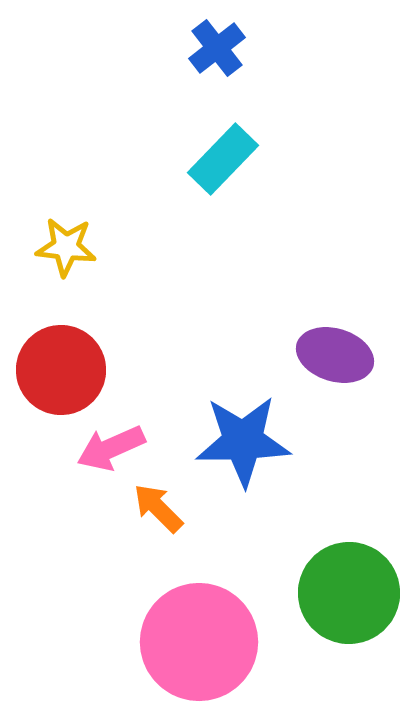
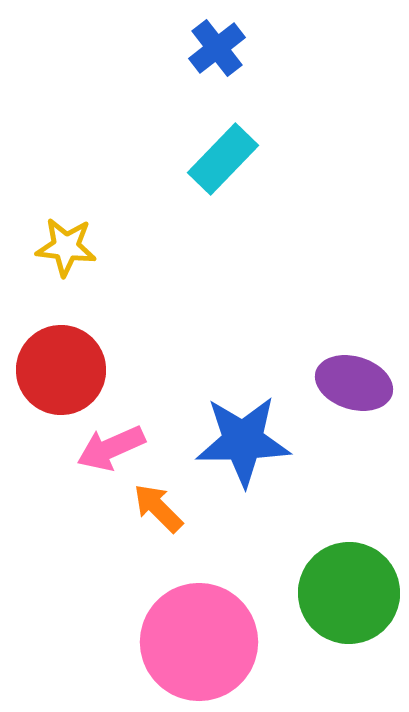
purple ellipse: moved 19 px right, 28 px down
